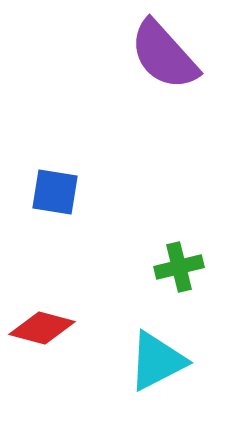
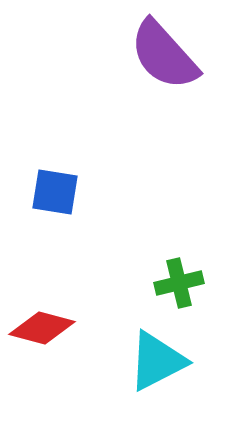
green cross: moved 16 px down
